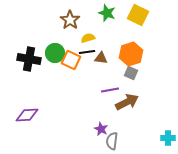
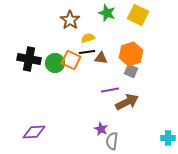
green circle: moved 10 px down
gray square: moved 2 px up
purple diamond: moved 7 px right, 17 px down
